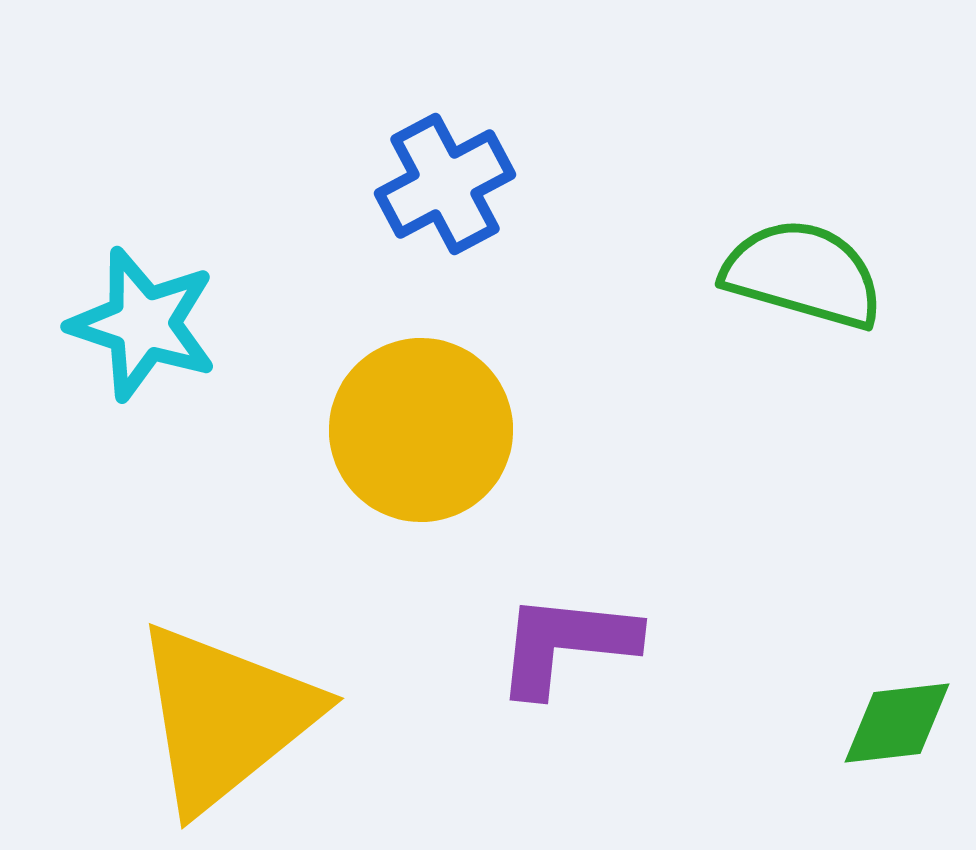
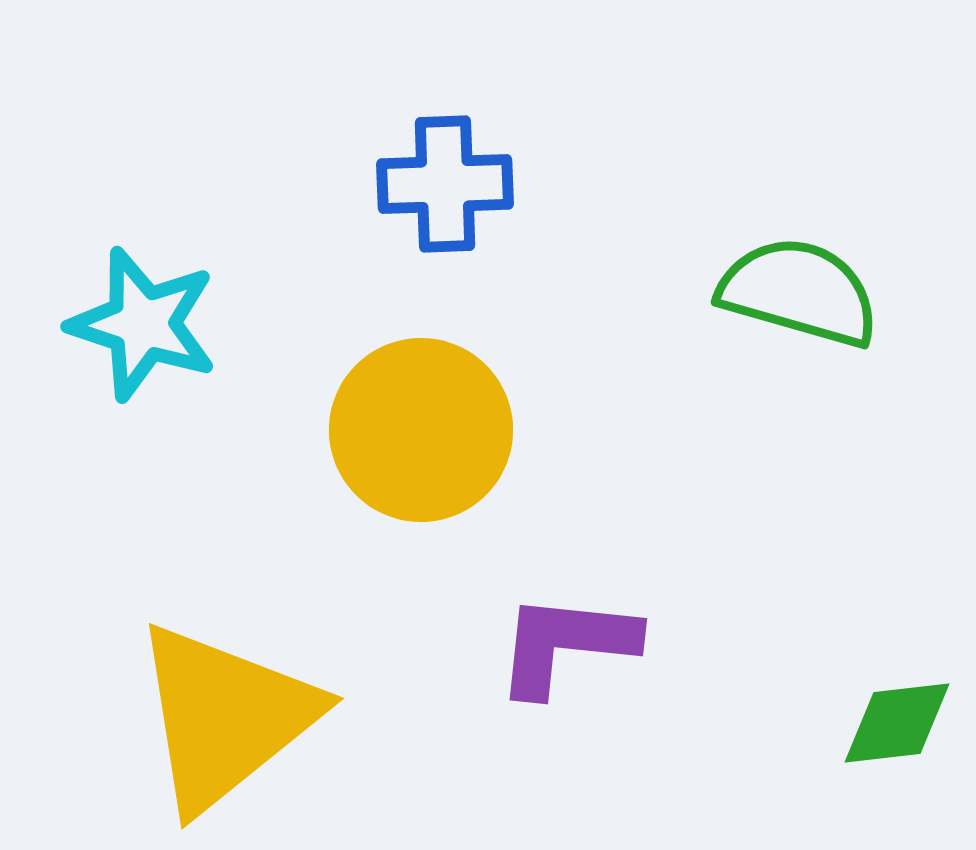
blue cross: rotated 26 degrees clockwise
green semicircle: moved 4 px left, 18 px down
